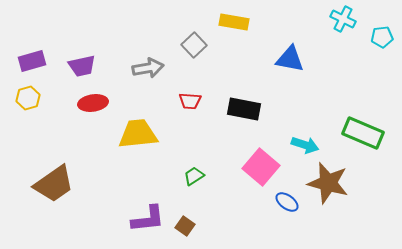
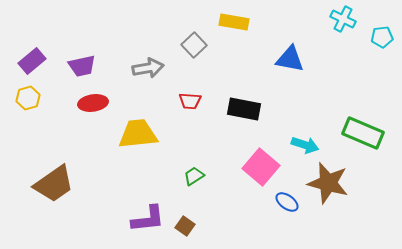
purple rectangle: rotated 24 degrees counterclockwise
